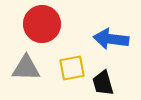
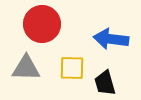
yellow square: rotated 12 degrees clockwise
black trapezoid: moved 2 px right
